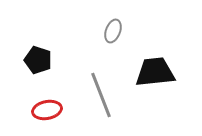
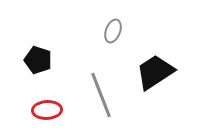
black trapezoid: rotated 27 degrees counterclockwise
red ellipse: rotated 8 degrees clockwise
